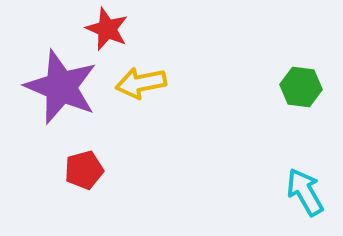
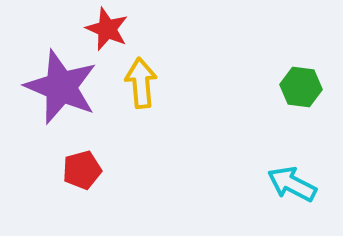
yellow arrow: rotated 96 degrees clockwise
red pentagon: moved 2 px left
cyan arrow: moved 13 px left, 8 px up; rotated 33 degrees counterclockwise
